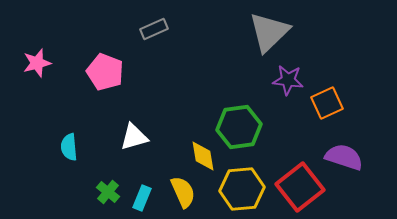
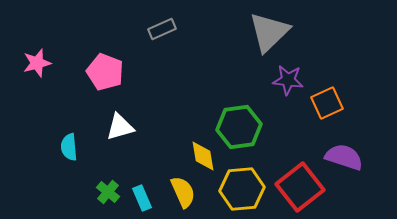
gray rectangle: moved 8 px right
white triangle: moved 14 px left, 10 px up
cyan rectangle: rotated 45 degrees counterclockwise
